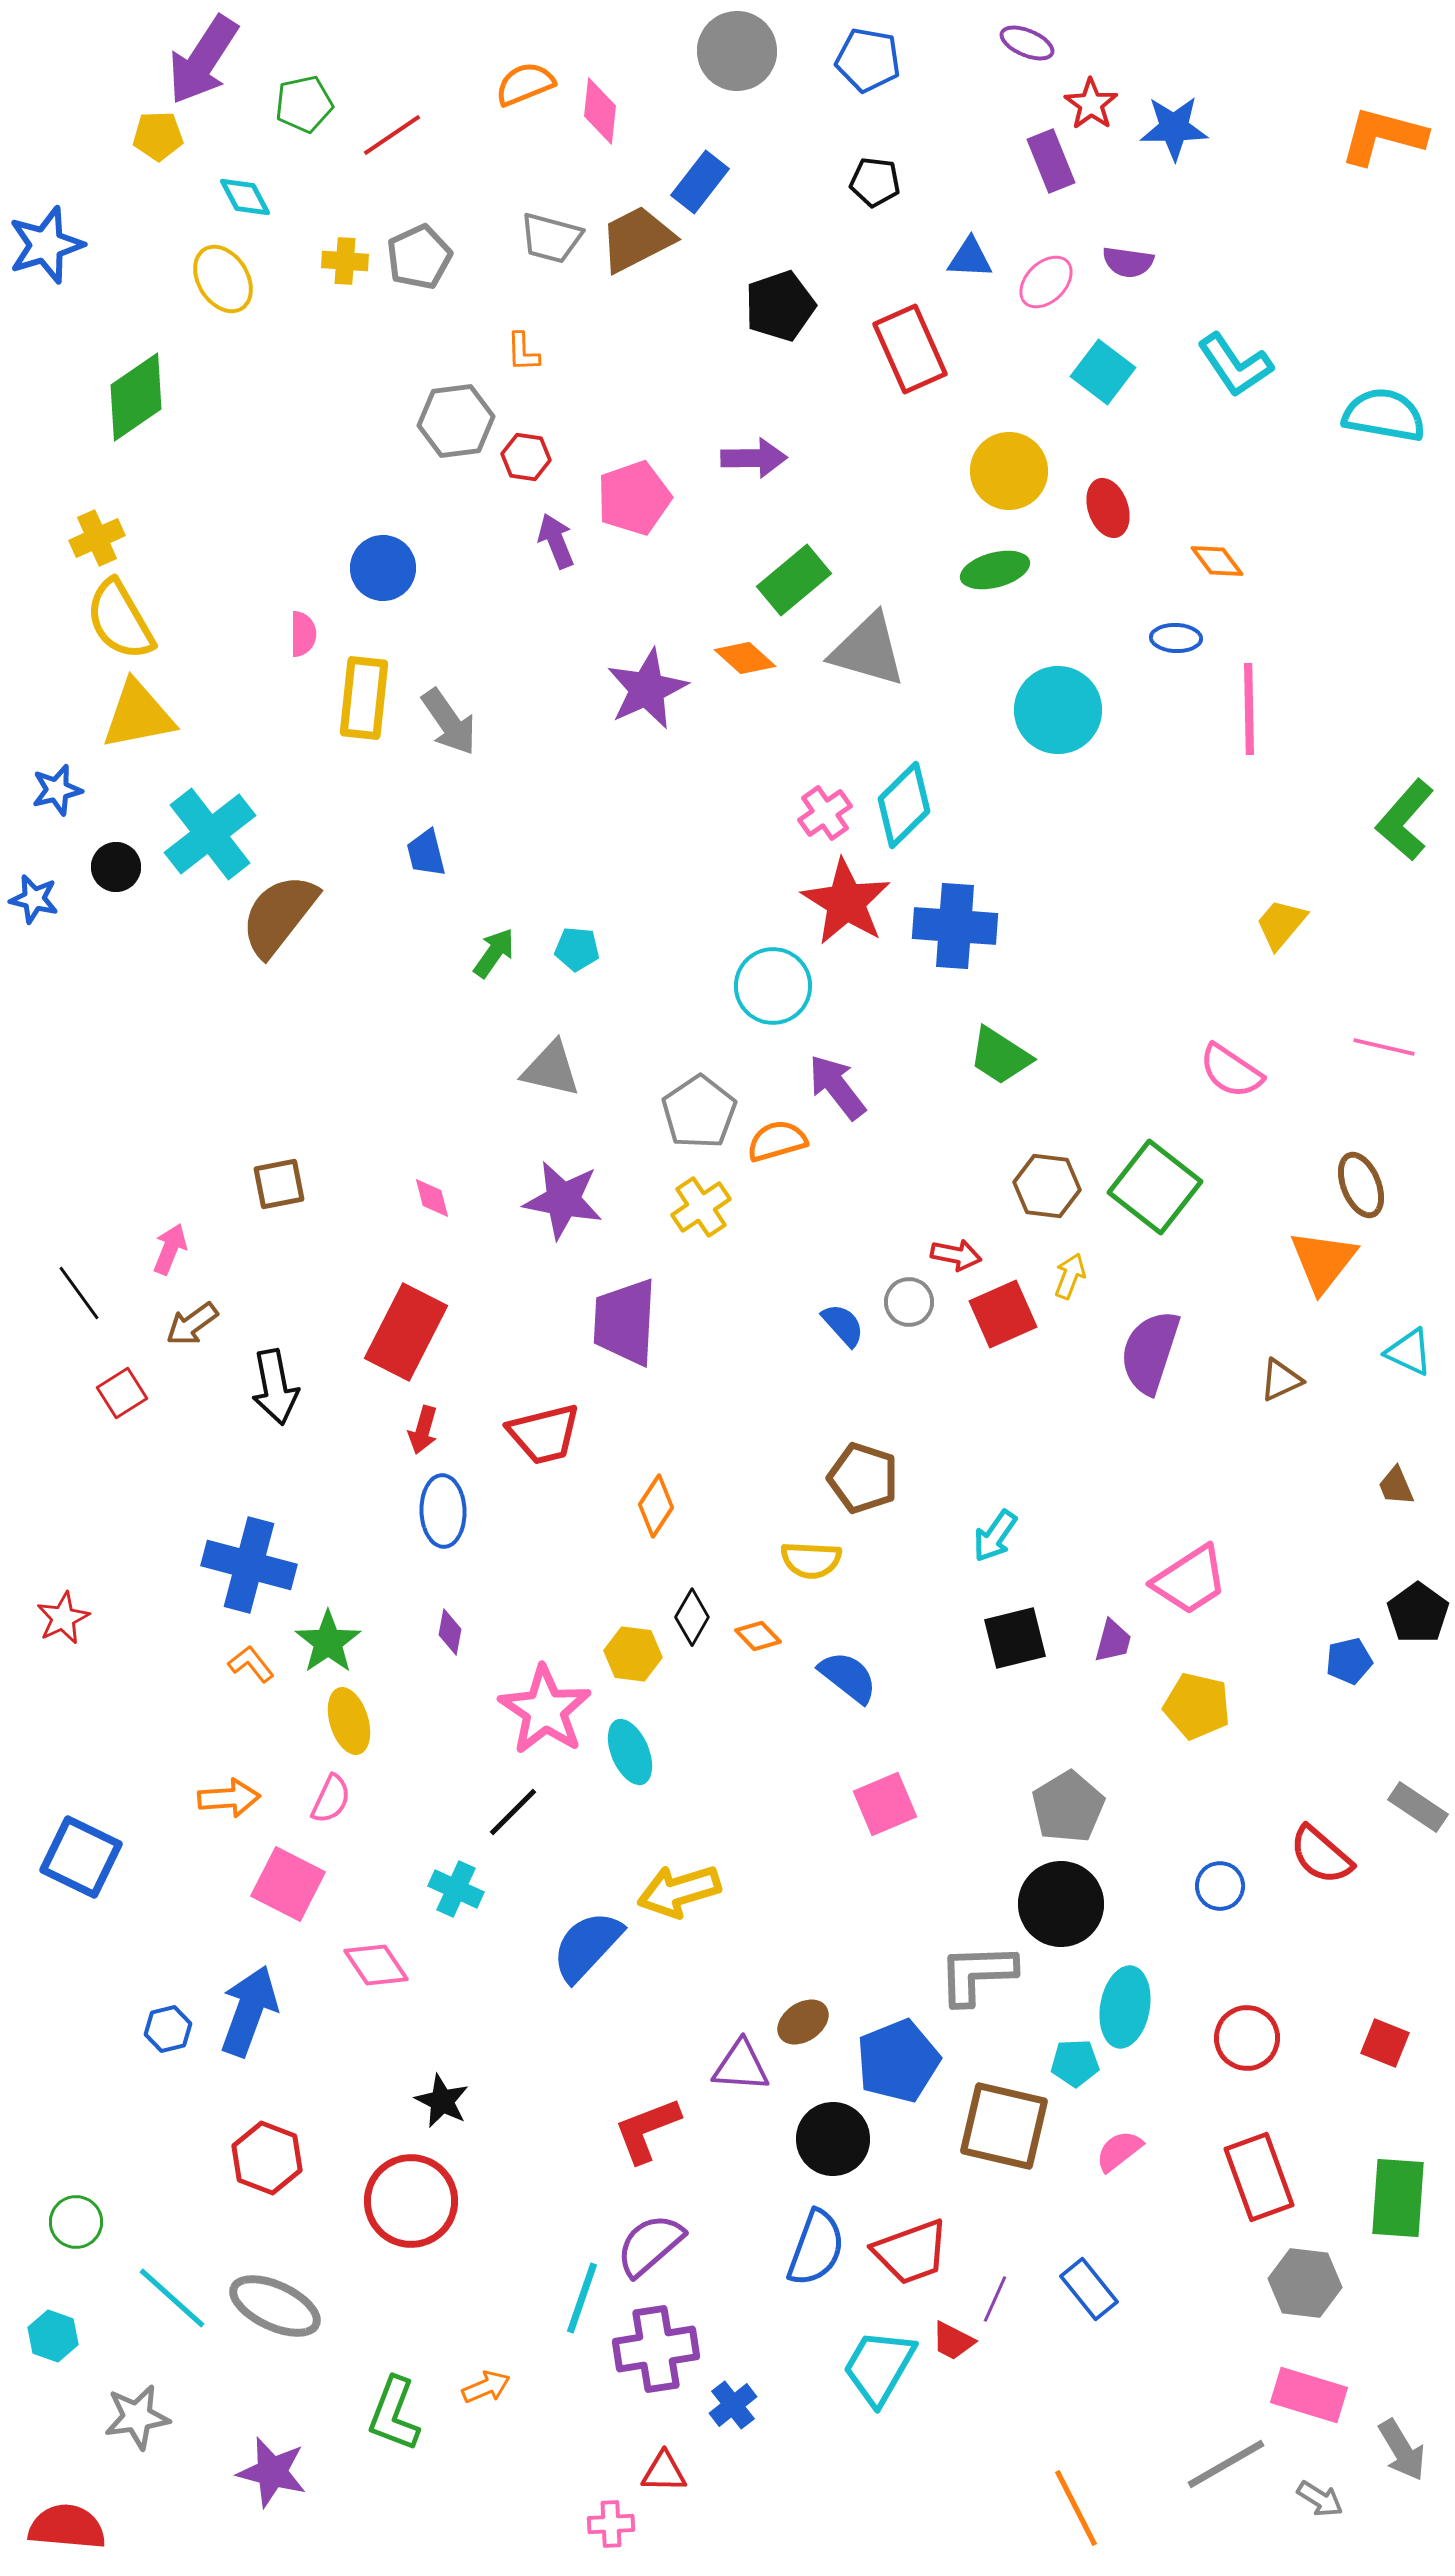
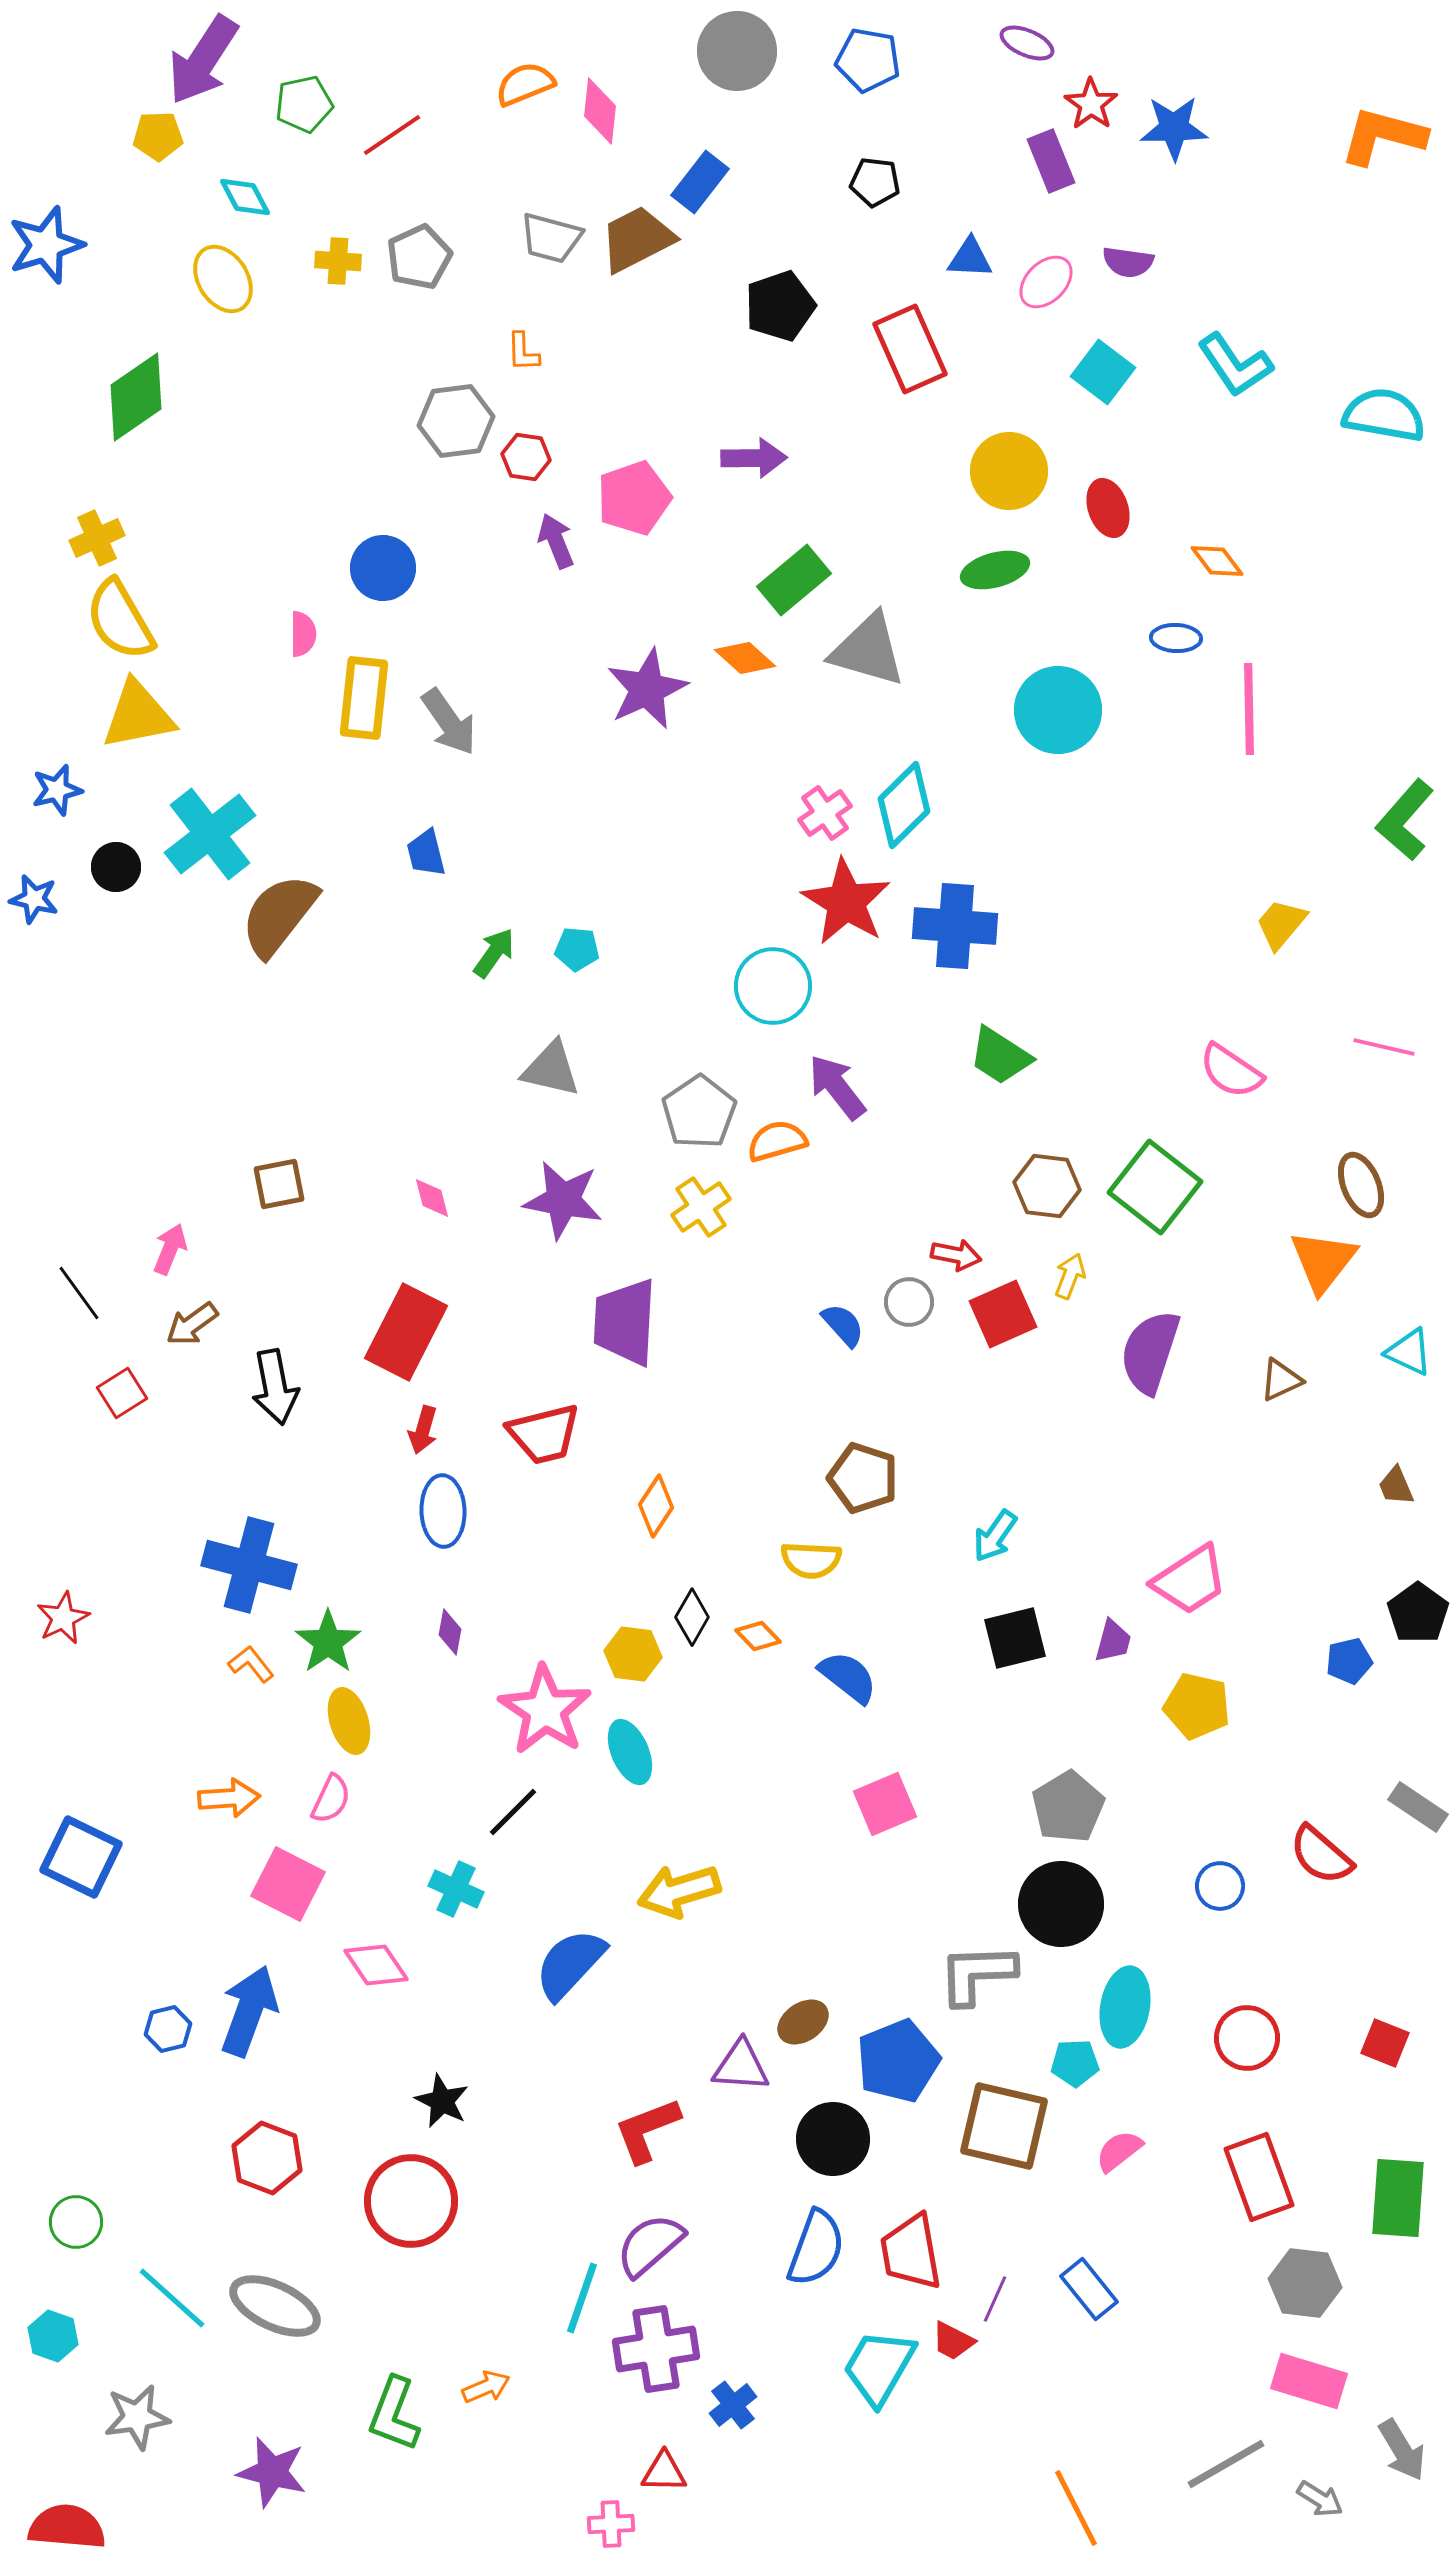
yellow cross at (345, 261): moved 7 px left
blue semicircle at (587, 1946): moved 17 px left, 18 px down
red trapezoid at (911, 2252): rotated 100 degrees clockwise
pink rectangle at (1309, 2395): moved 14 px up
